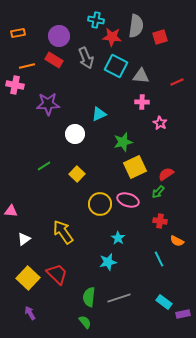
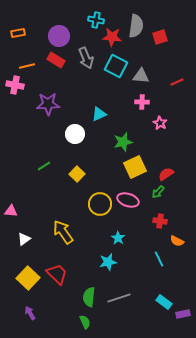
red rectangle at (54, 60): moved 2 px right
green semicircle at (85, 322): rotated 16 degrees clockwise
